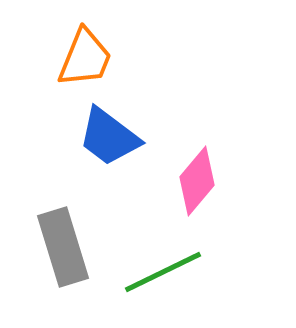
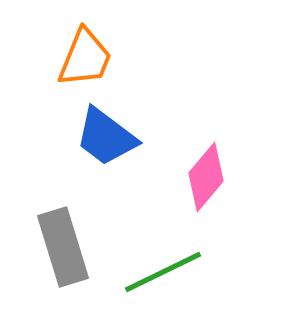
blue trapezoid: moved 3 px left
pink diamond: moved 9 px right, 4 px up
